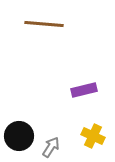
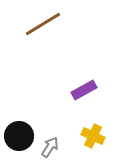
brown line: moved 1 px left; rotated 36 degrees counterclockwise
purple rectangle: rotated 15 degrees counterclockwise
gray arrow: moved 1 px left
